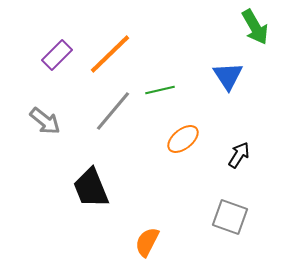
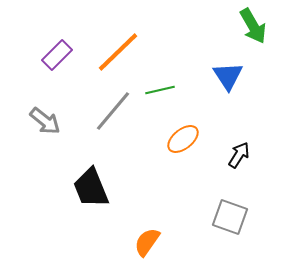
green arrow: moved 2 px left, 1 px up
orange line: moved 8 px right, 2 px up
orange semicircle: rotated 8 degrees clockwise
